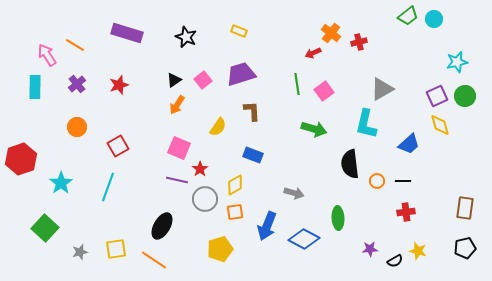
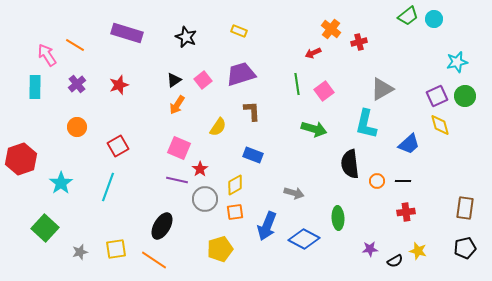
orange cross at (331, 33): moved 4 px up
